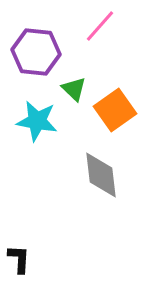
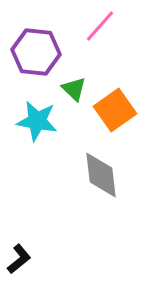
black L-shape: rotated 48 degrees clockwise
